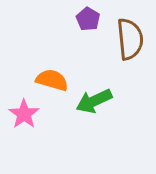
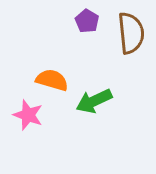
purple pentagon: moved 1 px left, 2 px down
brown semicircle: moved 1 px right, 6 px up
pink star: moved 4 px right, 1 px down; rotated 16 degrees counterclockwise
